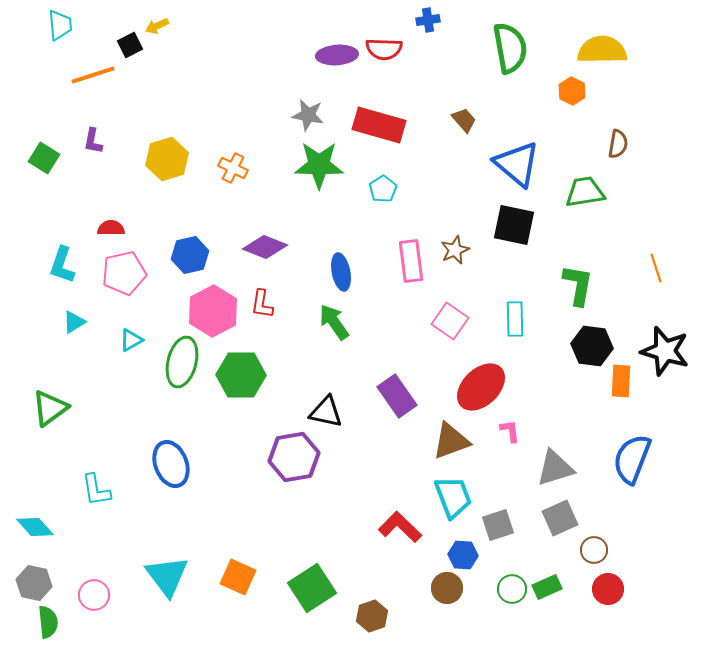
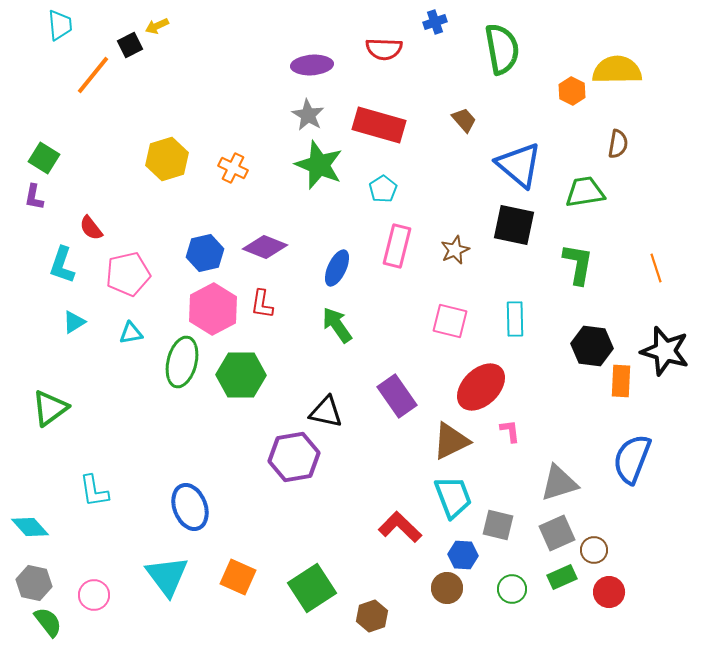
blue cross at (428, 20): moved 7 px right, 2 px down; rotated 10 degrees counterclockwise
green semicircle at (510, 48): moved 8 px left, 1 px down
yellow semicircle at (602, 50): moved 15 px right, 20 px down
purple ellipse at (337, 55): moved 25 px left, 10 px down
orange line at (93, 75): rotated 33 degrees counterclockwise
gray star at (308, 115): rotated 20 degrees clockwise
purple L-shape at (93, 141): moved 59 px left, 56 px down
blue triangle at (517, 164): moved 2 px right, 1 px down
green star at (319, 165): rotated 21 degrees clockwise
red semicircle at (111, 228): moved 20 px left; rotated 128 degrees counterclockwise
blue hexagon at (190, 255): moved 15 px right, 2 px up
pink rectangle at (411, 261): moved 14 px left, 15 px up; rotated 21 degrees clockwise
blue ellipse at (341, 272): moved 4 px left, 4 px up; rotated 36 degrees clockwise
pink pentagon at (124, 273): moved 4 px right, 1 px down
green L-shape at (578, 285): moved 21 px up
pink hexagon at (213, 311): moved 2 px up
pink square at (450, 321): rotated 21 degrees counterclockwise
green arrow at (334, 322): moved 3 px right, 3 px down
cyan triangle at (131, 340): moved 7 px up; rotated 20 degrees clockwise
brown triangle at (451, 441): rotated 6 degrees counterclockwise
blue ellipse at (171, 464): moved 19 px right, 43 px down
gray triangle at (555, 468): moved 4 px right, 15 px down
cyan L-shape at (96, 490): moved 2 px left, 1 px down
gray square at (560, 518): moved 3 px left, 15 px down
gray square at (498, 525): rotated 32 degrees clockwise
cyan diamond at (35, 527): moved 5 px left
green rectangle at (547, 587): moved 15 px right, 10 px up
red circle at (608, 589): moved 1 px right, 3 px down
green semicircle at (48, 622): rotated 32 degrees counterclockwise
